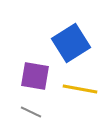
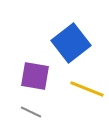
blue square: rotated 6 degrees counterclockwise
yellow line: moved 7 px right; rotated 12 degrees clockwise
